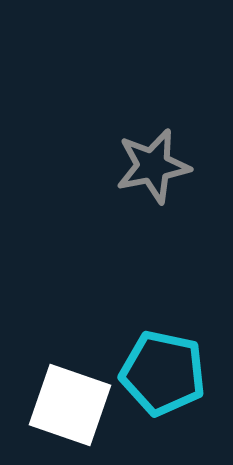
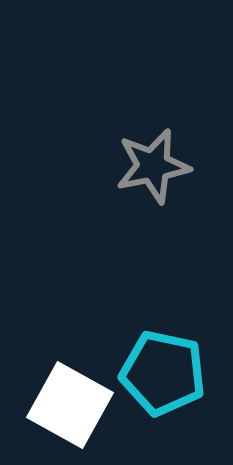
white square: rotated 10 degrees clockwise
